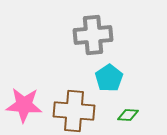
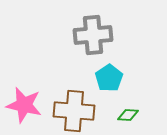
pink star: rotated 9 degrees clockwise
